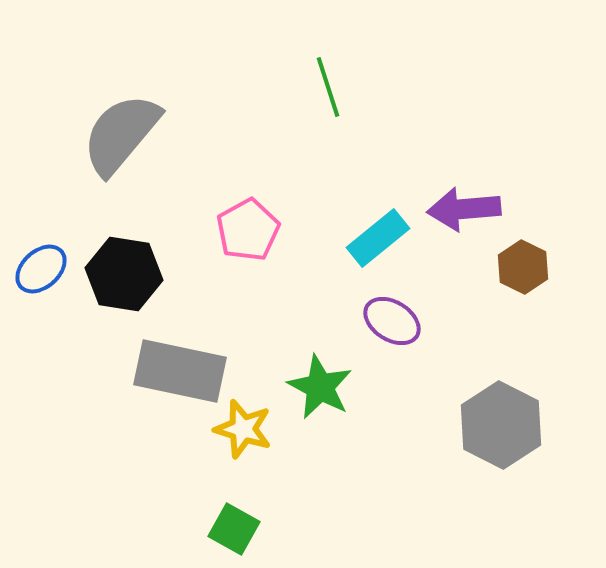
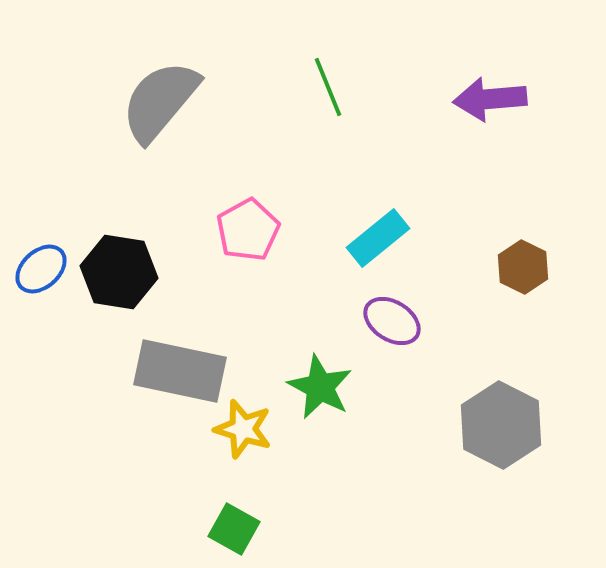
green line: rotated 4 degrees counterclockwise
gray semicircle: moved 39 px right, 33 px up
purple arrow: moved 26 px right, 110 px up
black hexagon: moved 5 px left, 2 px up
